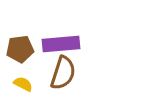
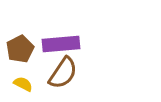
brown pentagon: rotated 20 degrees counterclockwise
brown semicircle: rotated 16 degrees clockwise
